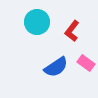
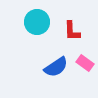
red L-shape: rotated 40 degrees counterclockwise
pink rectangle: moved 1 px left
